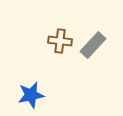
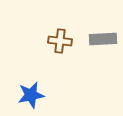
gray rectangle: moved 10 px right, 6 px up; rotated 44 degrees clockwise
